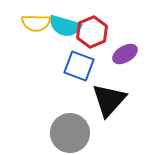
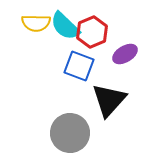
cyan semicircle: rotated 28 degrees clockwise
